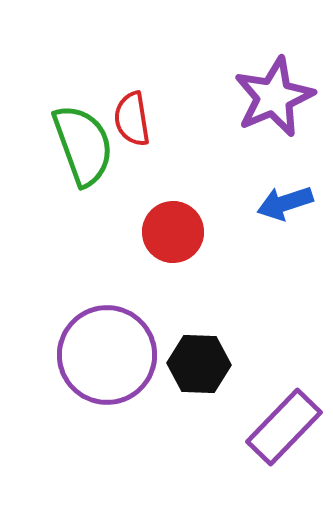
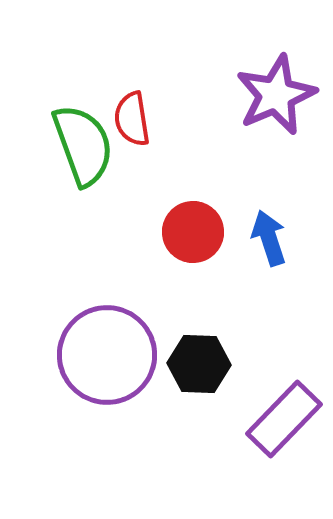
purple star: moved 2 px right, 2 px up
blue arrow: moved 16 px left, 35 px down; rotated 90 degrees clockwise
red circle: moved 20 px right
purple rectangle: moved 8 px up
